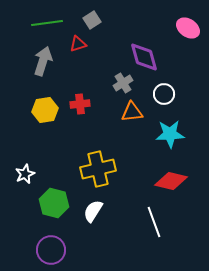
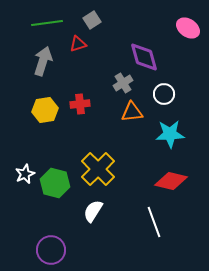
yellow cross: rotated 32 degrees counterclockwise
green hexagon: moved 1 px right, 20 px up
